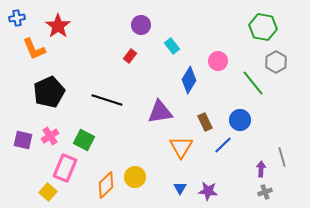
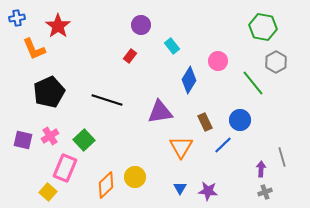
green square: rotated 20 degrees clockwise
